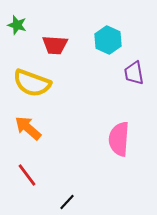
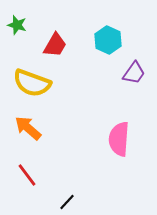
red trapezoid: rotated 64 degrees counterclockwise
purple trapezoid: rotated 135 degrees counterclockwise
